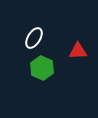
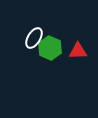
green hexagon: moved 8 px right, 20 px up
